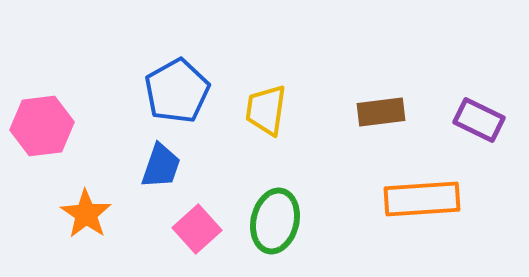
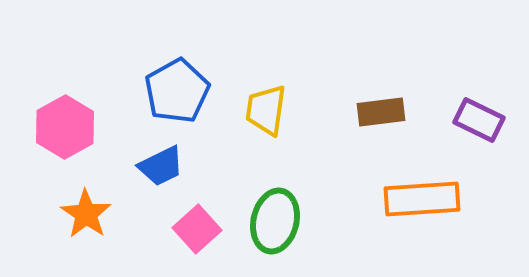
pink hexagon: moved 23 px right, 1 px down; rotated 22 degrees counterclockwise
blue trapezoid: rotated 45 degrees clockwise
